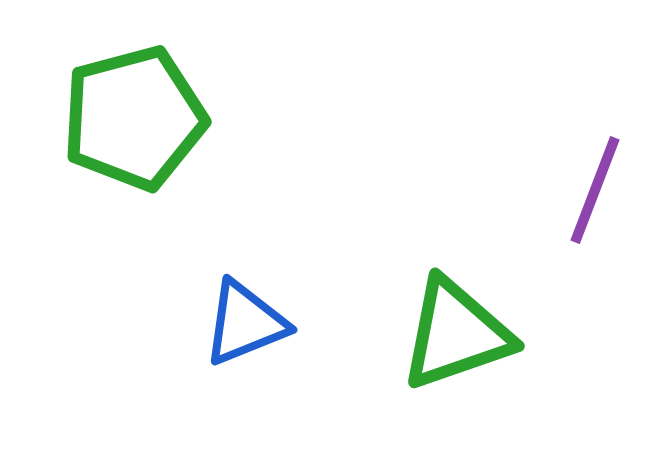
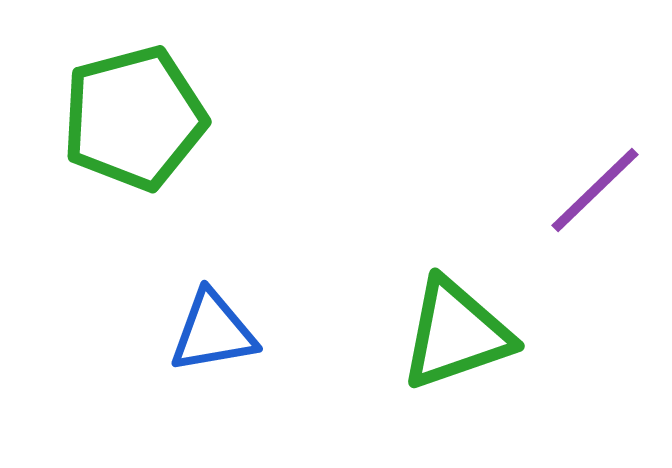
purple line: rotated 25 degrees clockwise
blue triangle: moved 32 px left, 9 px down; rotated 12 degrees clockwise
